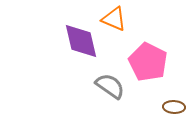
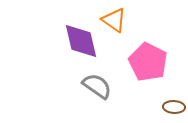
orange triangle: moved 1 px down; rotated 12 degrees clockwise
gray semicircle: moved 13 px left
